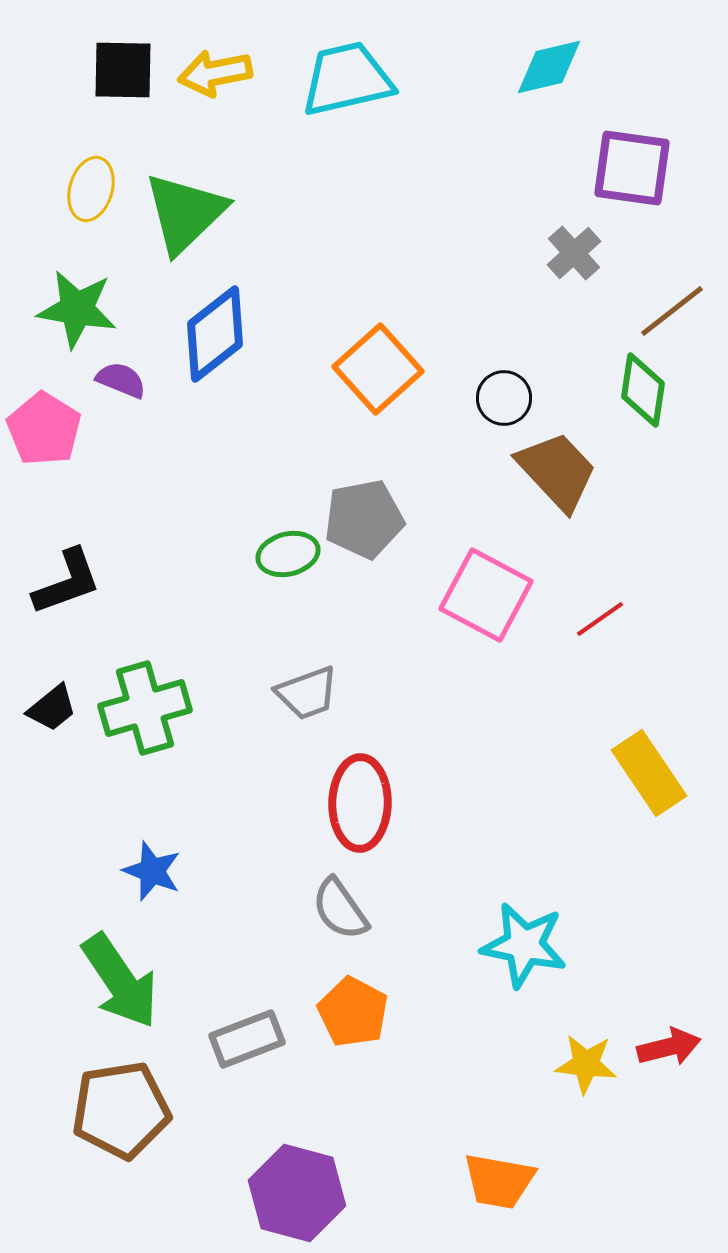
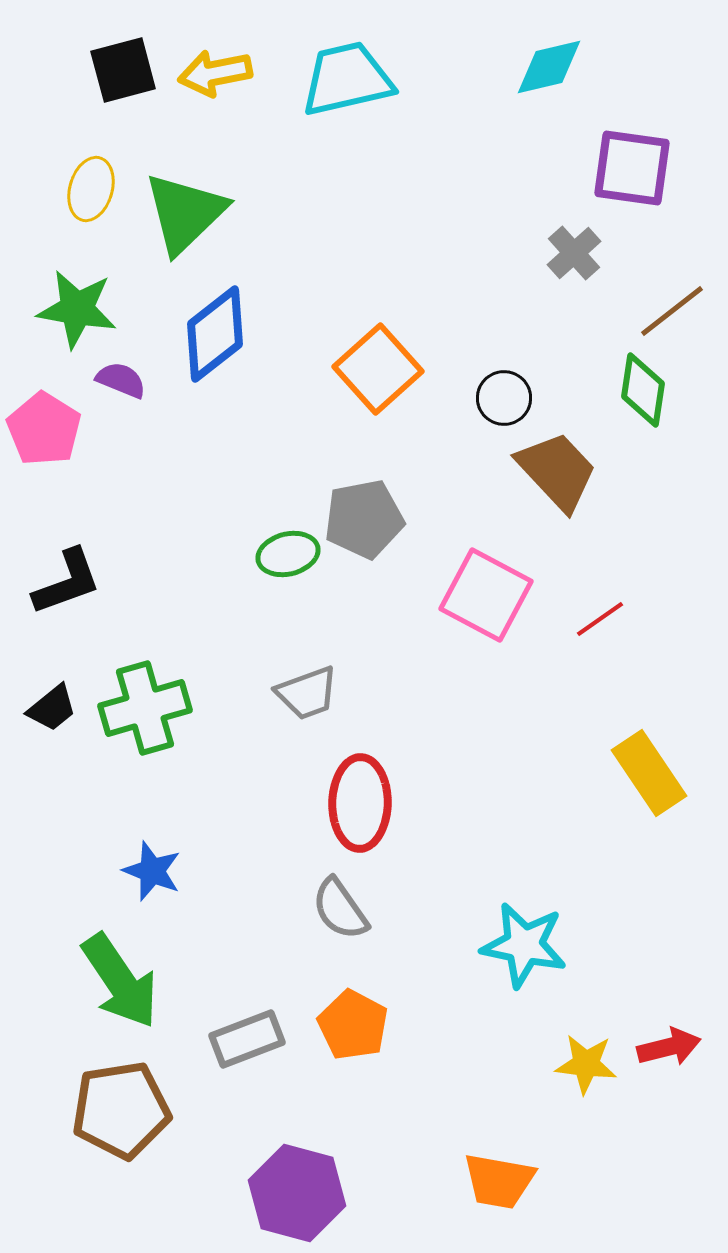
black square: rotated 16 degrees counterclockwise
orange pentagon: moved 13 px down
